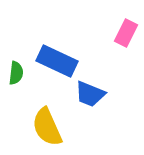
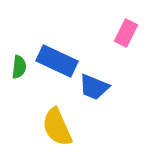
green semicircle: moved 3 px right, 6 px up
blue trapezoid: moved 4 px right, 7 px up
yellow semicircle: moved 10 px right
